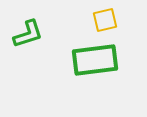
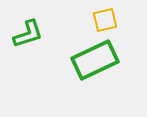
green rectangle: rotated 18 degrees counterclockwise
